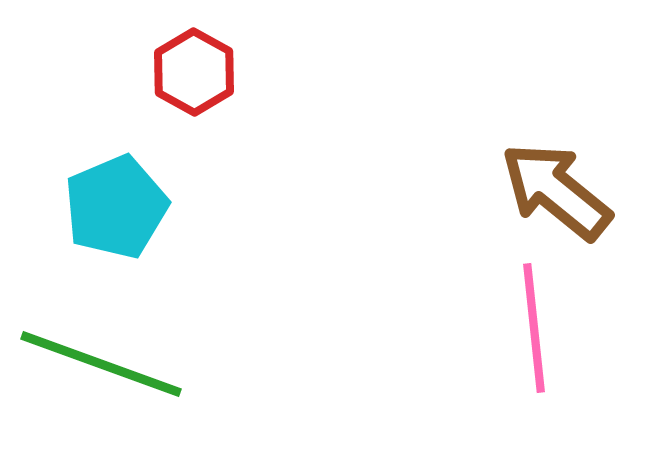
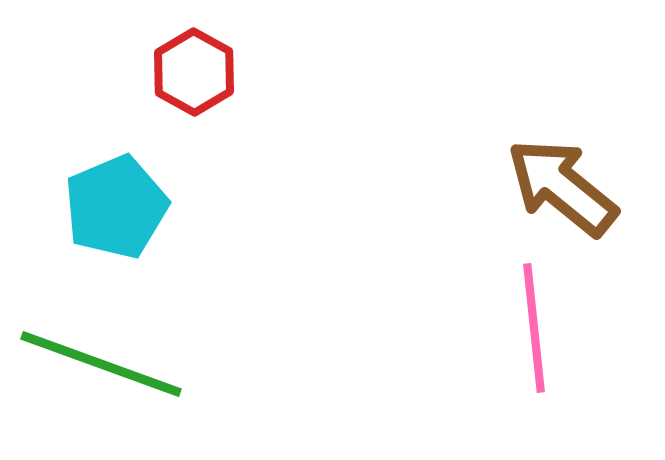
brown arrow: moved 6 px right, 4 px up
